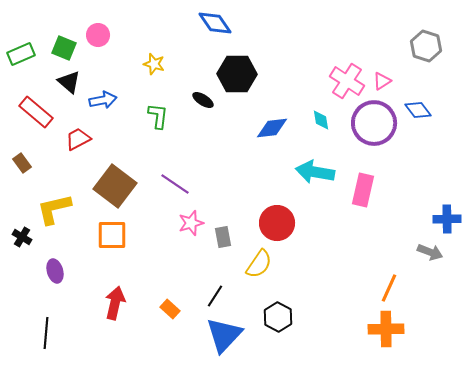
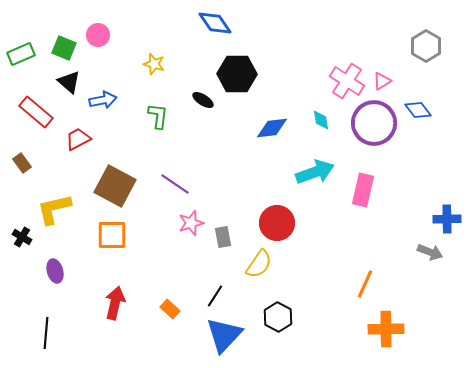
gray hexagon at (426, 46): rotated 12 degrees clockwise
cyan arrow at (315, 172): rotated 150 degrees clockwise
brown square at (115, 186): rotated 9 degrees counterclockwise
orange line at (389, 288): moved 24 px left, 4 px up
